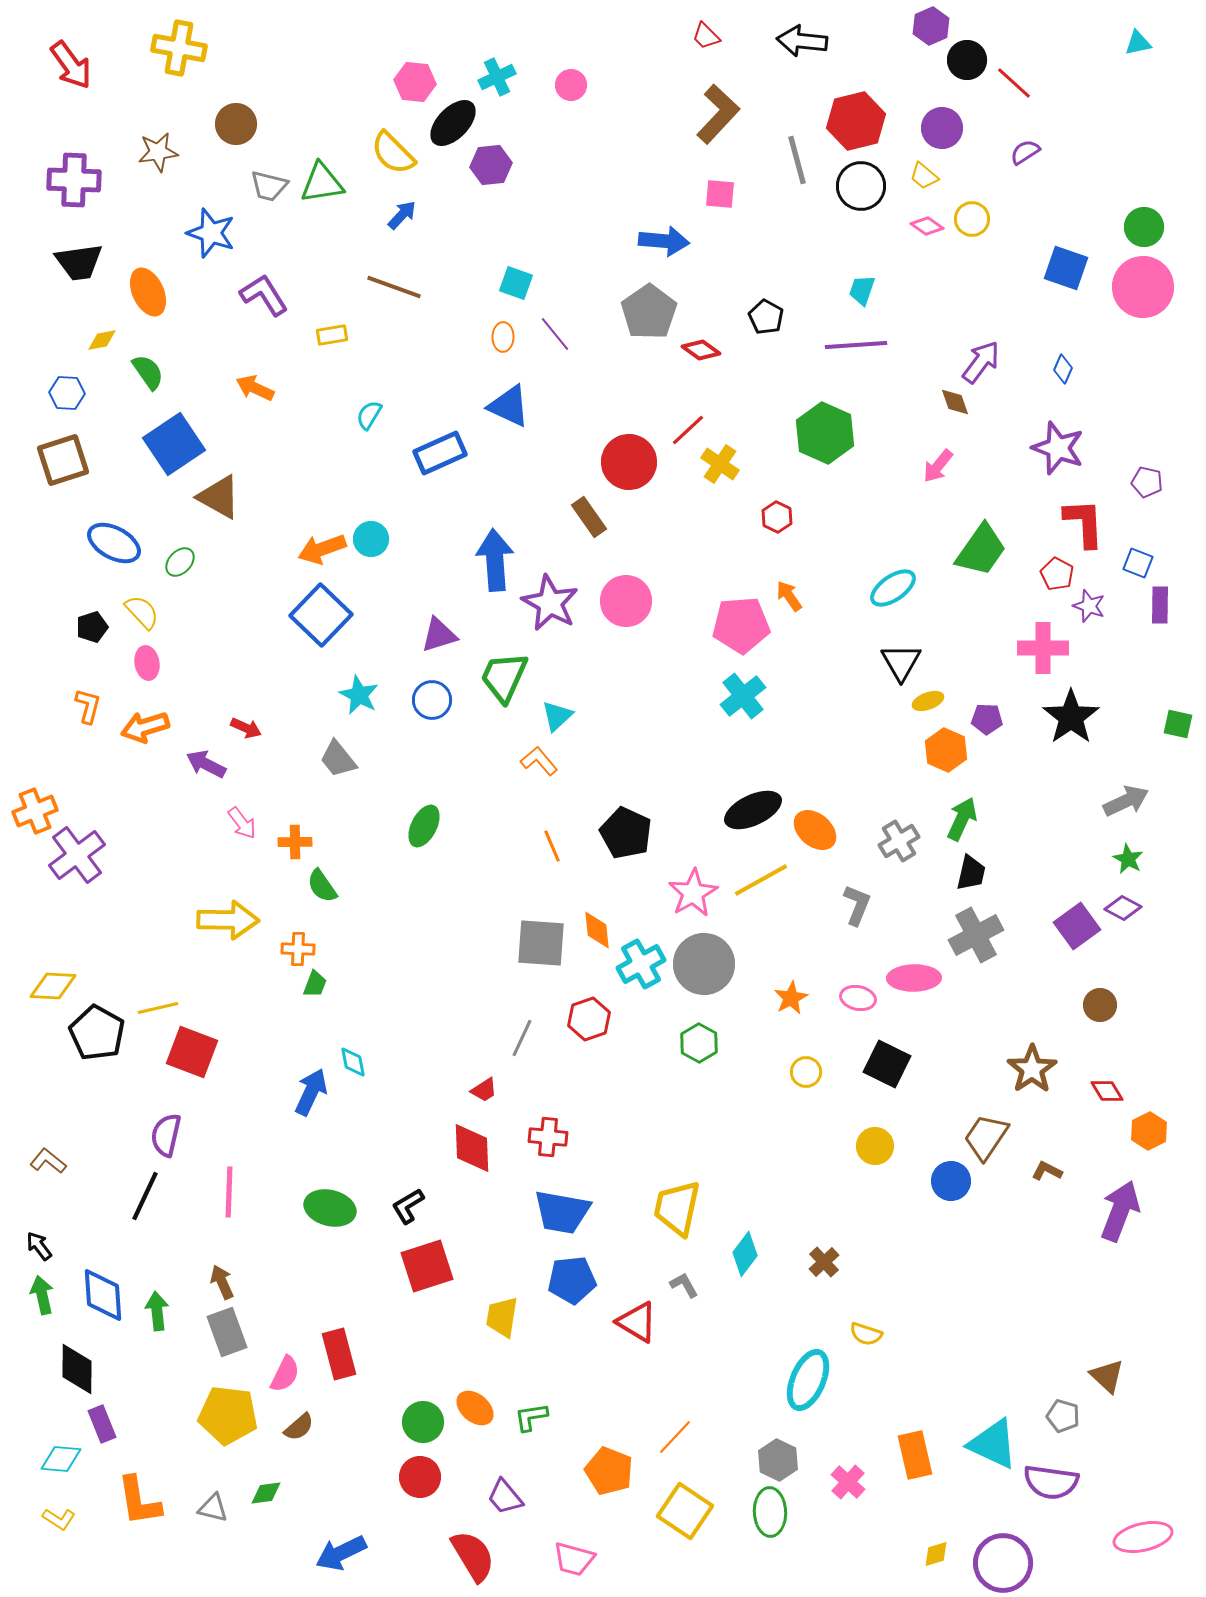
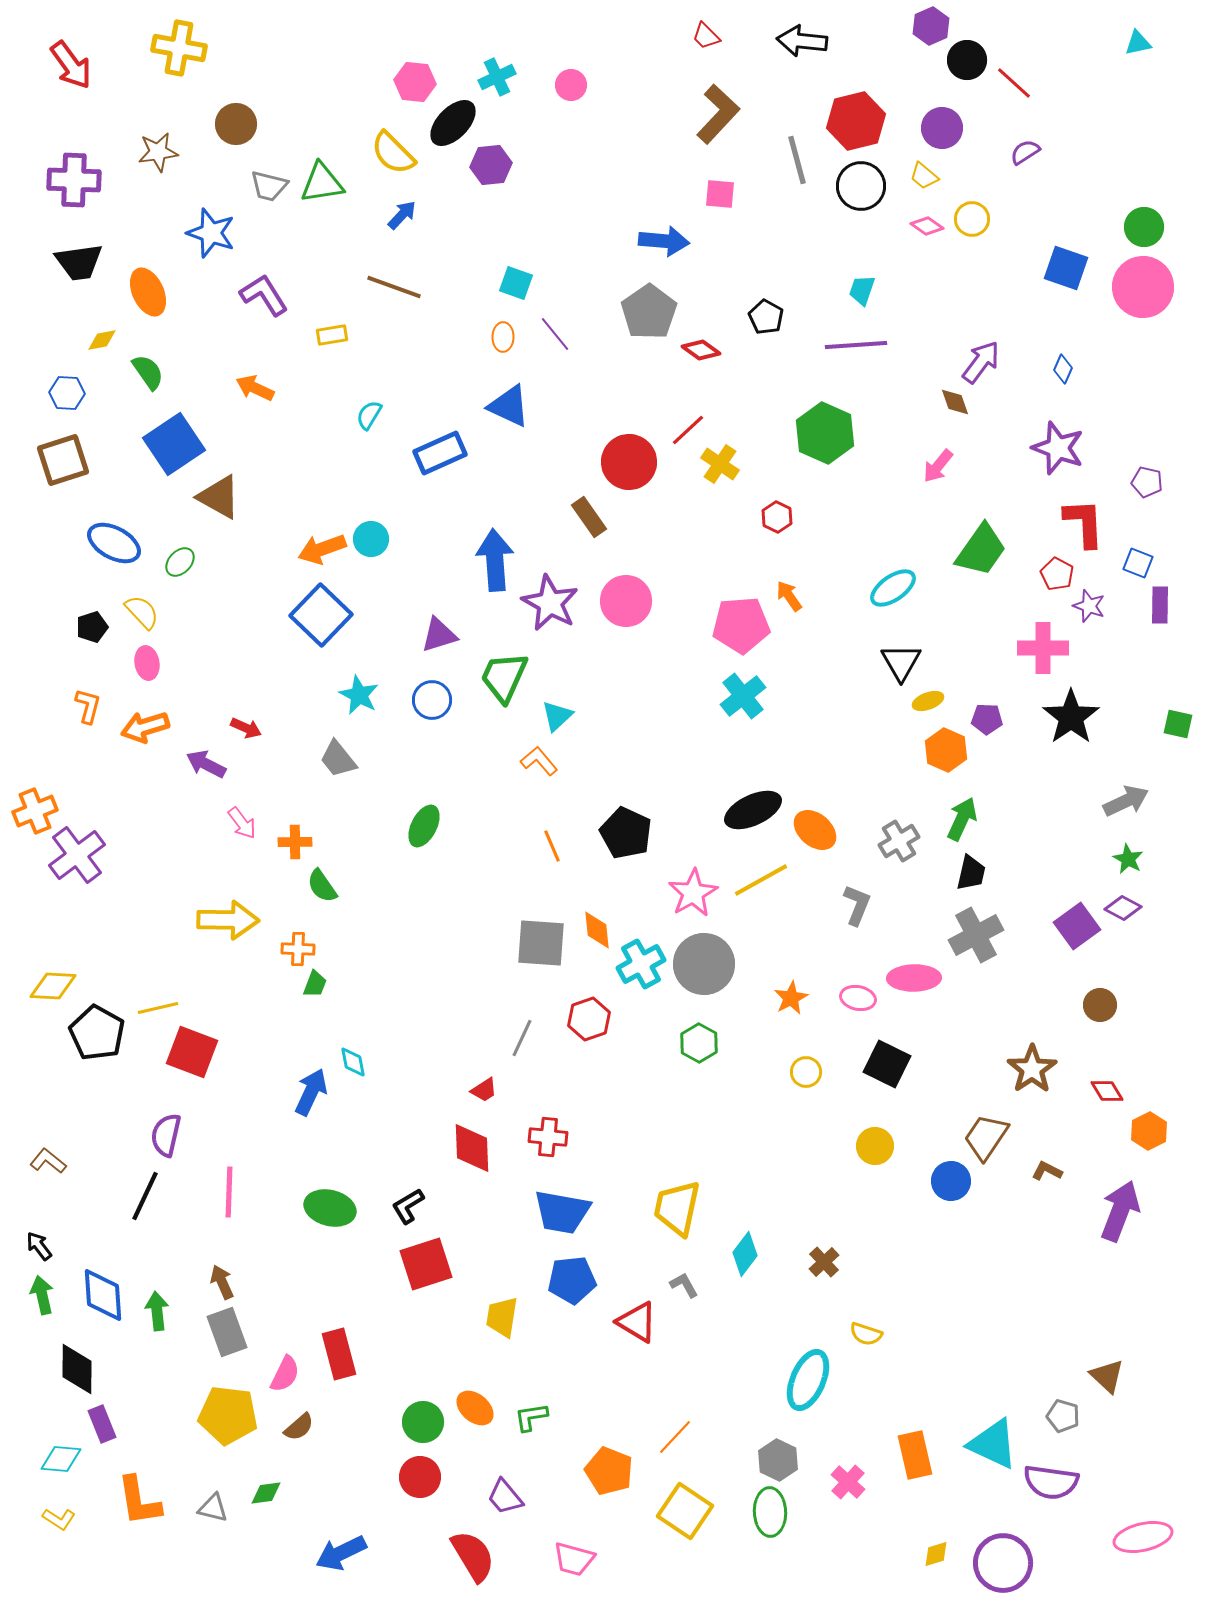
red square at (427, 1266): moved 1 px left, 2 px up
